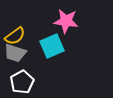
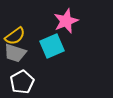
pink star: rotated 30 degrees counterclockwise
